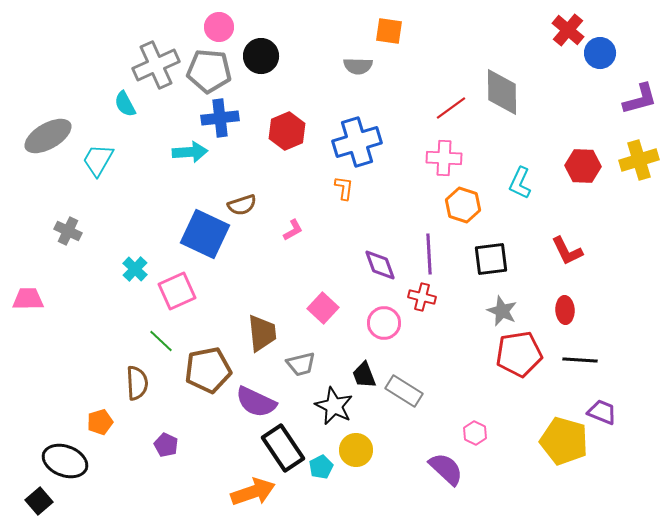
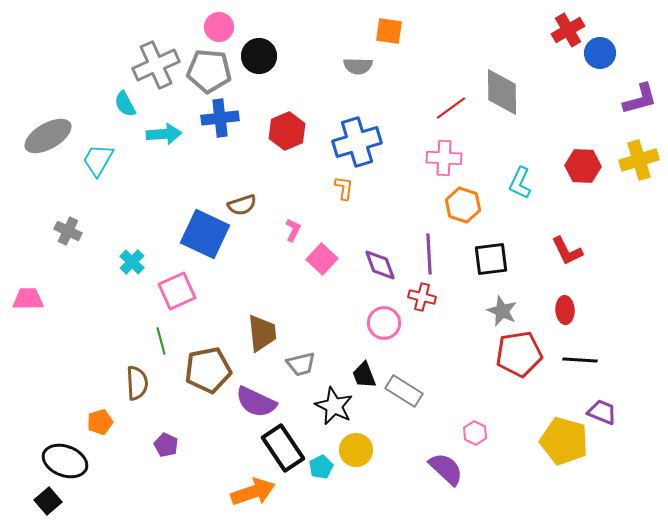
red cross at (568, 30): rotated 20 degrees clockwise
black circle at (261, 56): moved 2 px left
cyan arrow at (190, 152): moved 26 px left, 18 px up
pink L-shape at (293, 230): rotated 35 degrees counterclockwise
cyan cross at (135, 269): moved 3 px left, 7 px up
pink square at (323, 308): moved 1 px left, 49 px up
green line at (161, 341): rotated 32 degrees clockwise
black square at (39, 501): moved 9 px right
